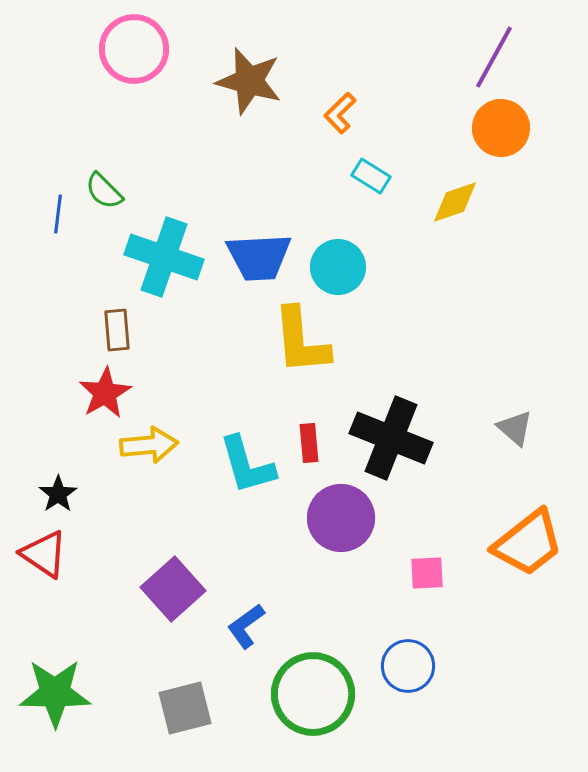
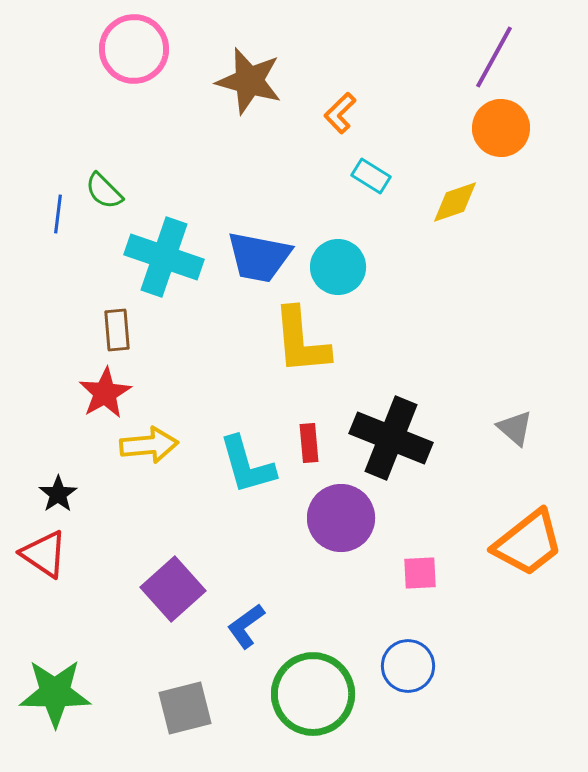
blue trapezoid: rotated 14 degrees clockwise
pink square: moved 7 px left
